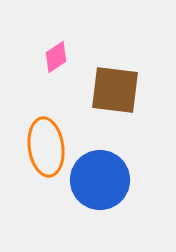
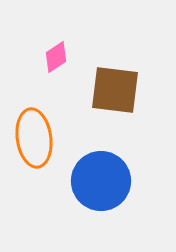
orange ellipse: moved 12 px left, 9 px up
blue circle: moved 1 px right, 1 px down
